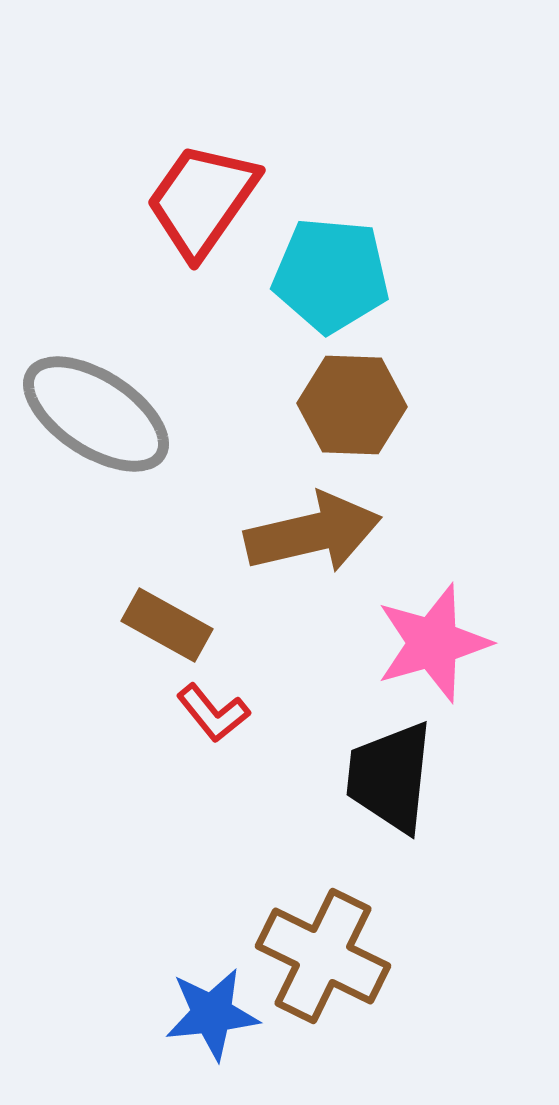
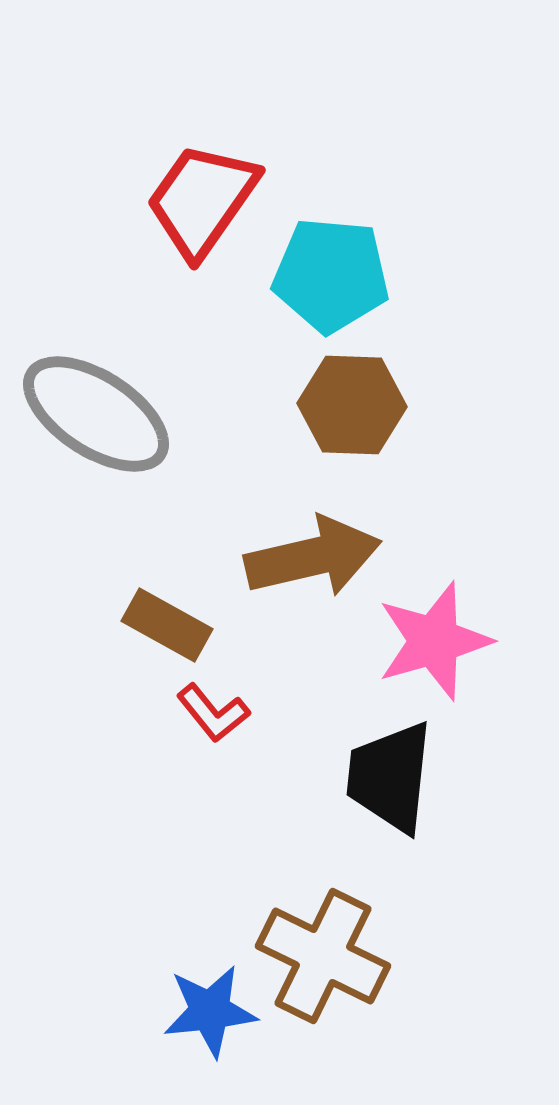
brown arrow: moved 24 px down
pink star: moved 1 px right, 2 px up
blue star: moved 2 px left, 3 px up
